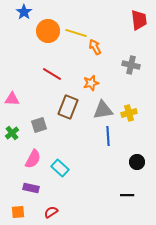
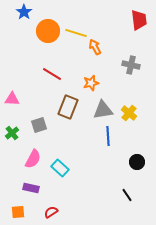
yellow cross: rotated 35 degrees counterclockwise
black line: rotated 56 degrees clockwise
